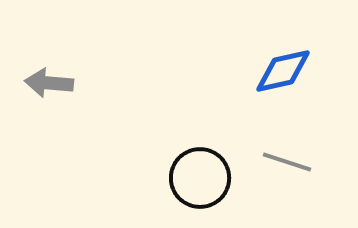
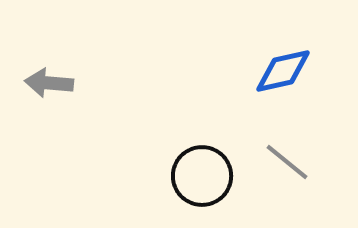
gray line: rotated 21 degrees clockwise
black circle: moved 2 px right, 2 px up
